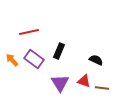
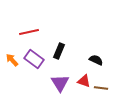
brown line: moved 1 px left
